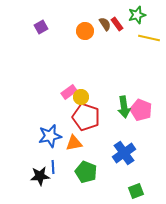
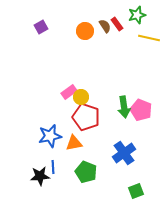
brown semicircle: moved 2 px down
